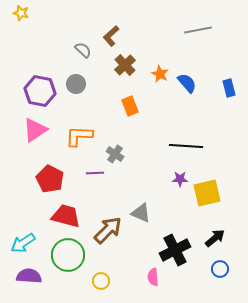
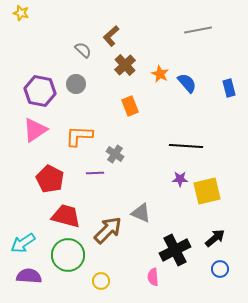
yellow square: moved 2 px up
